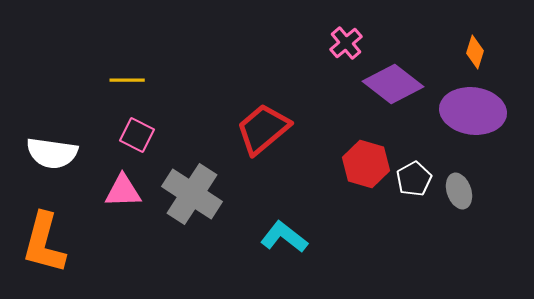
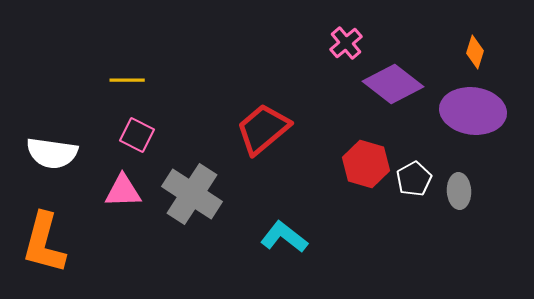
gray ellipse: rotated 16 degrees clockwise
